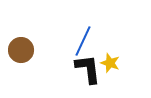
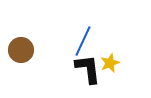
yellow star: rotated 30 degrees clockwise
